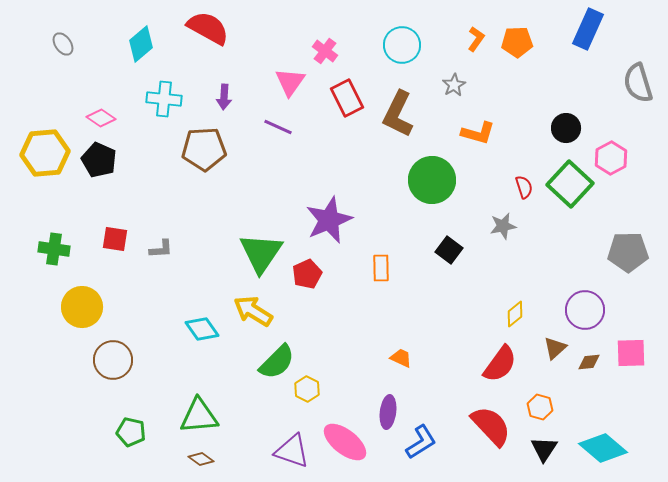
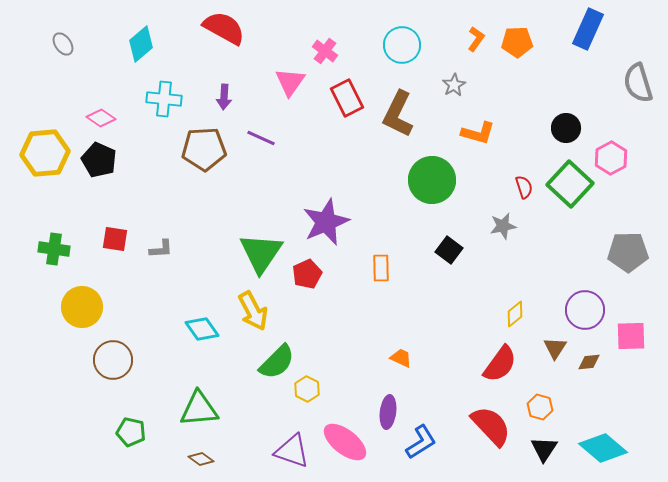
red semicircle at (208, 28): moved 16 px right
purple line at (278, 127): moved 17 px left, 11 px down
purple star at (329, 220): moved 3 px left, 2 px down
yellow arrow at (253, 311): rotated 150 degrees counterclockwise
brown triangle at (555, 348): rotated 15 degrees counterclockwise
pink square at (631, 353): moved 17 px up
green triangle at (199, 416): moved 7 px up
